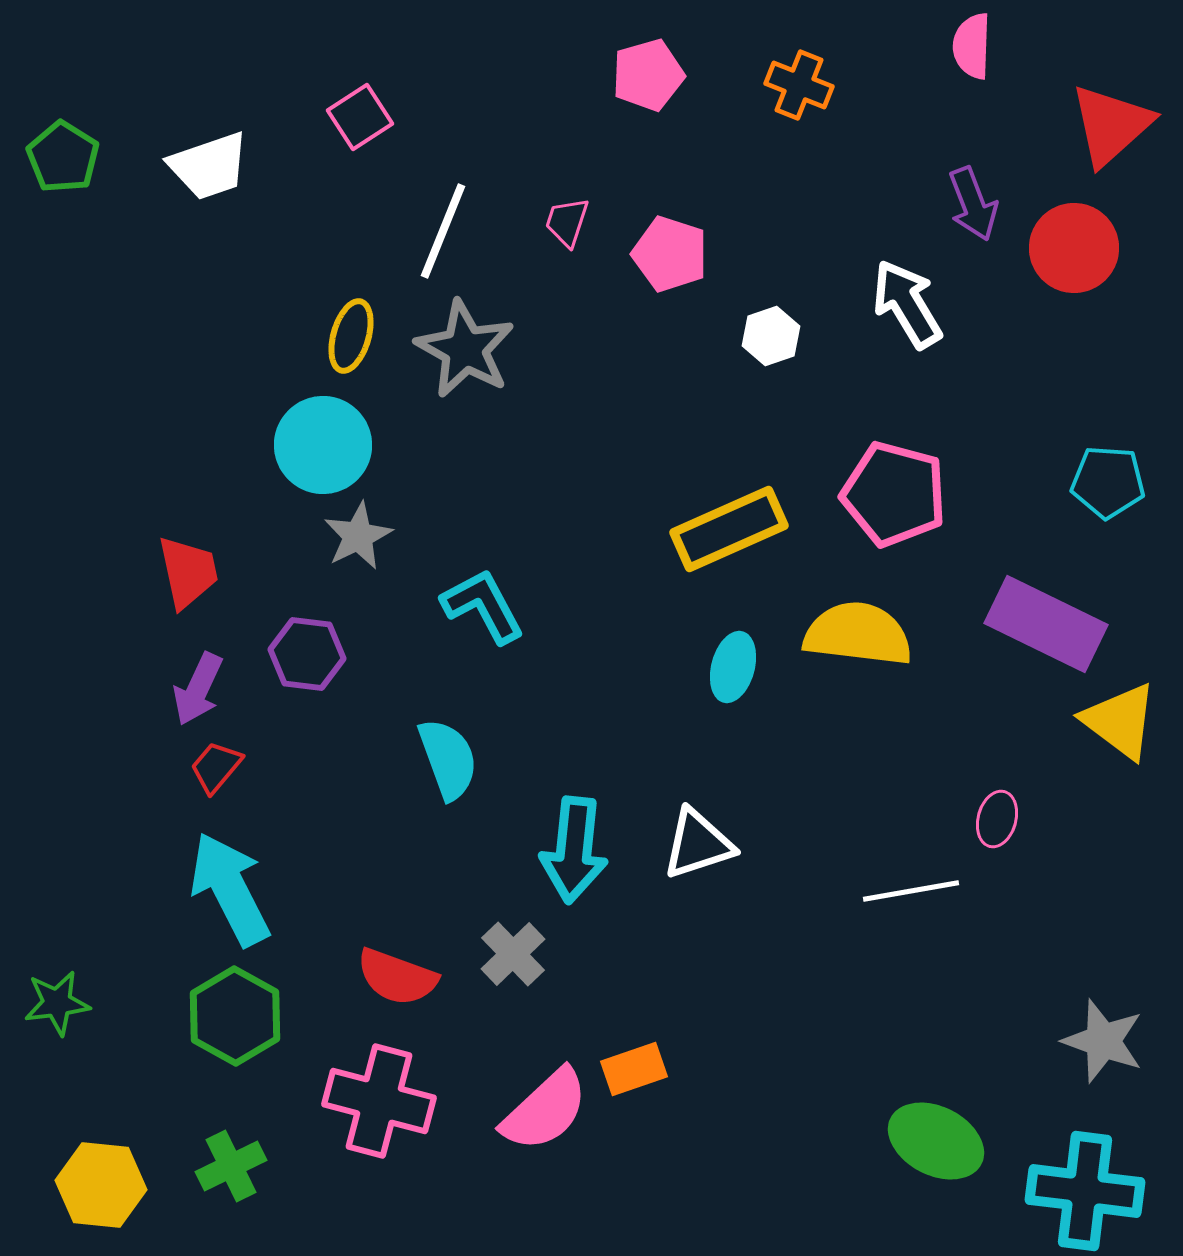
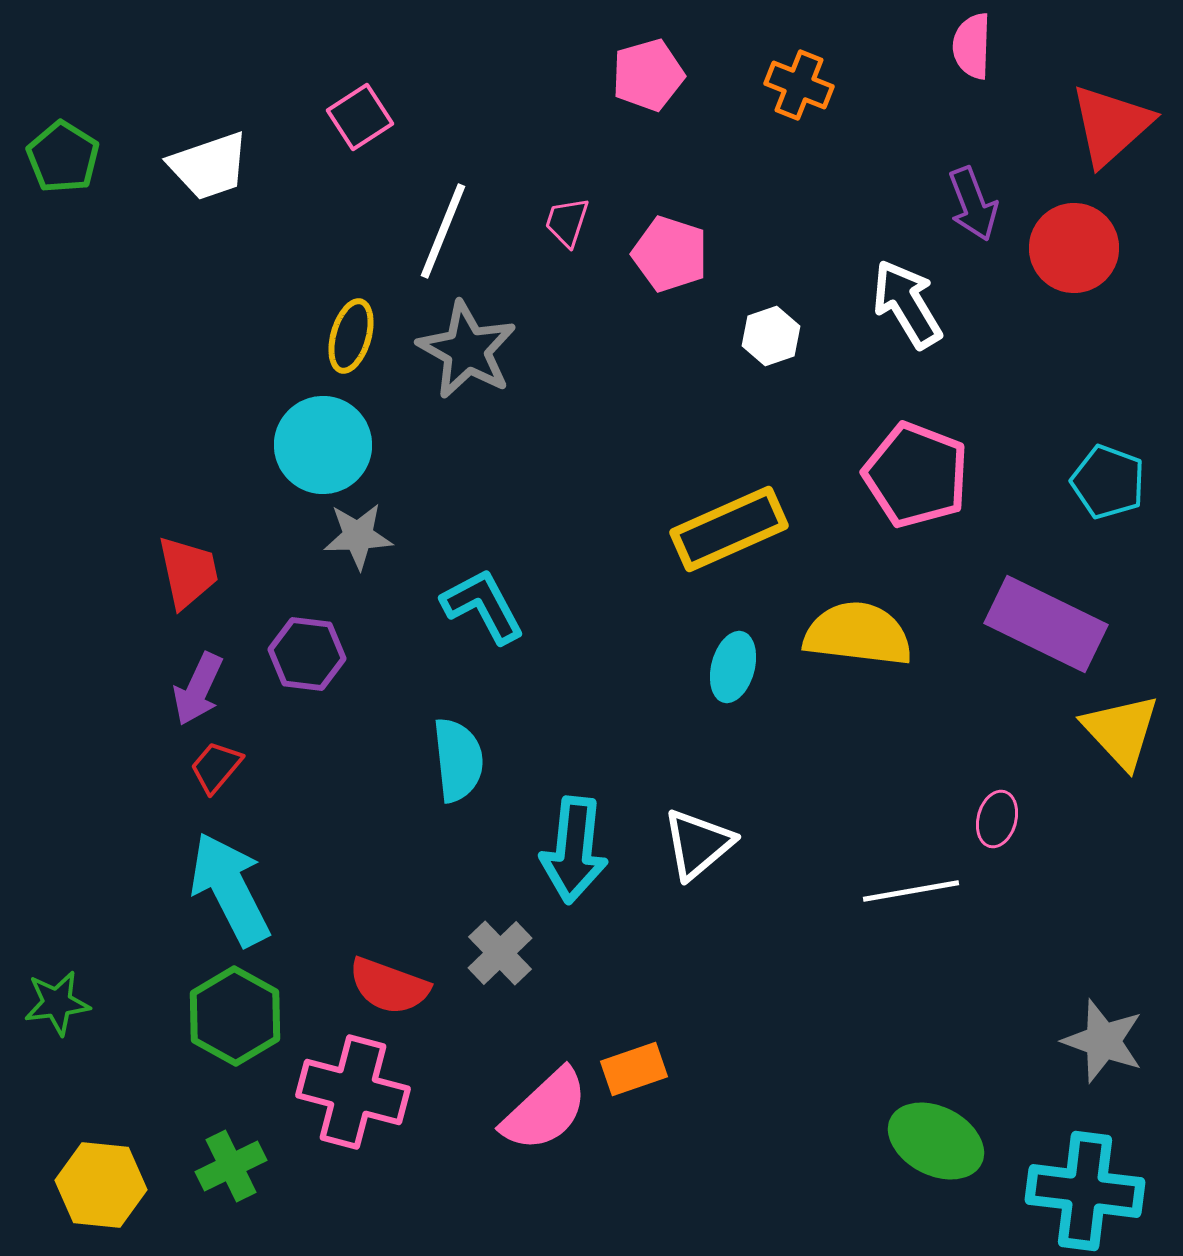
gray star at (465, 349): moved 2 px right, 1 px down
cyan pentagon at (1108, 482): rotated 16 degrees clockwise
pink pentagon at (894, 494): moved 22 px right, 19 px up; rotated 6 degrees clockwise
gray star at (358, 536): rotated 24 degrees clockwise
yellow triangle at (1120, 721): moved 1 px right, 10 px down; rotated 10 degrees clockwise
cyan semicircle at (448, 759): moved 10 px right, 1 px down; rotated 14 degrees clockwise
white triangle at (698, 844): rotated 22 degrees counterclockwise
gray cross at (513, 954): moved 13 px left, 1 px up
red semicircle at (397, 977): moved 8 px left, 9 px down
pink cross at (379, 1101): moved 26 px left, 9 px up
